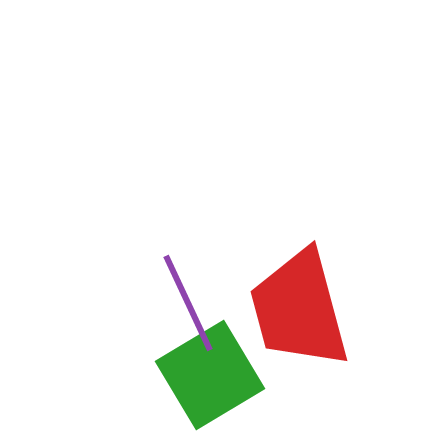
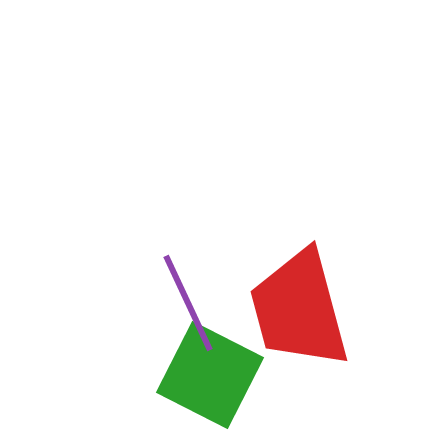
green square: rotated 32 degrees counterclockwise
